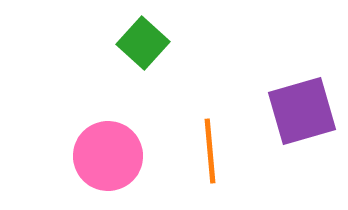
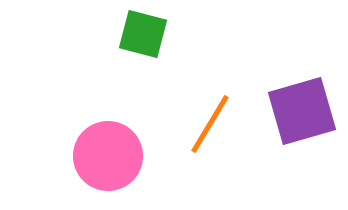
green square: moved 9 px up; rotated 27 degrees counterclockwise
orange line: moved 27 px up; rotated 36 degrees clockwise
